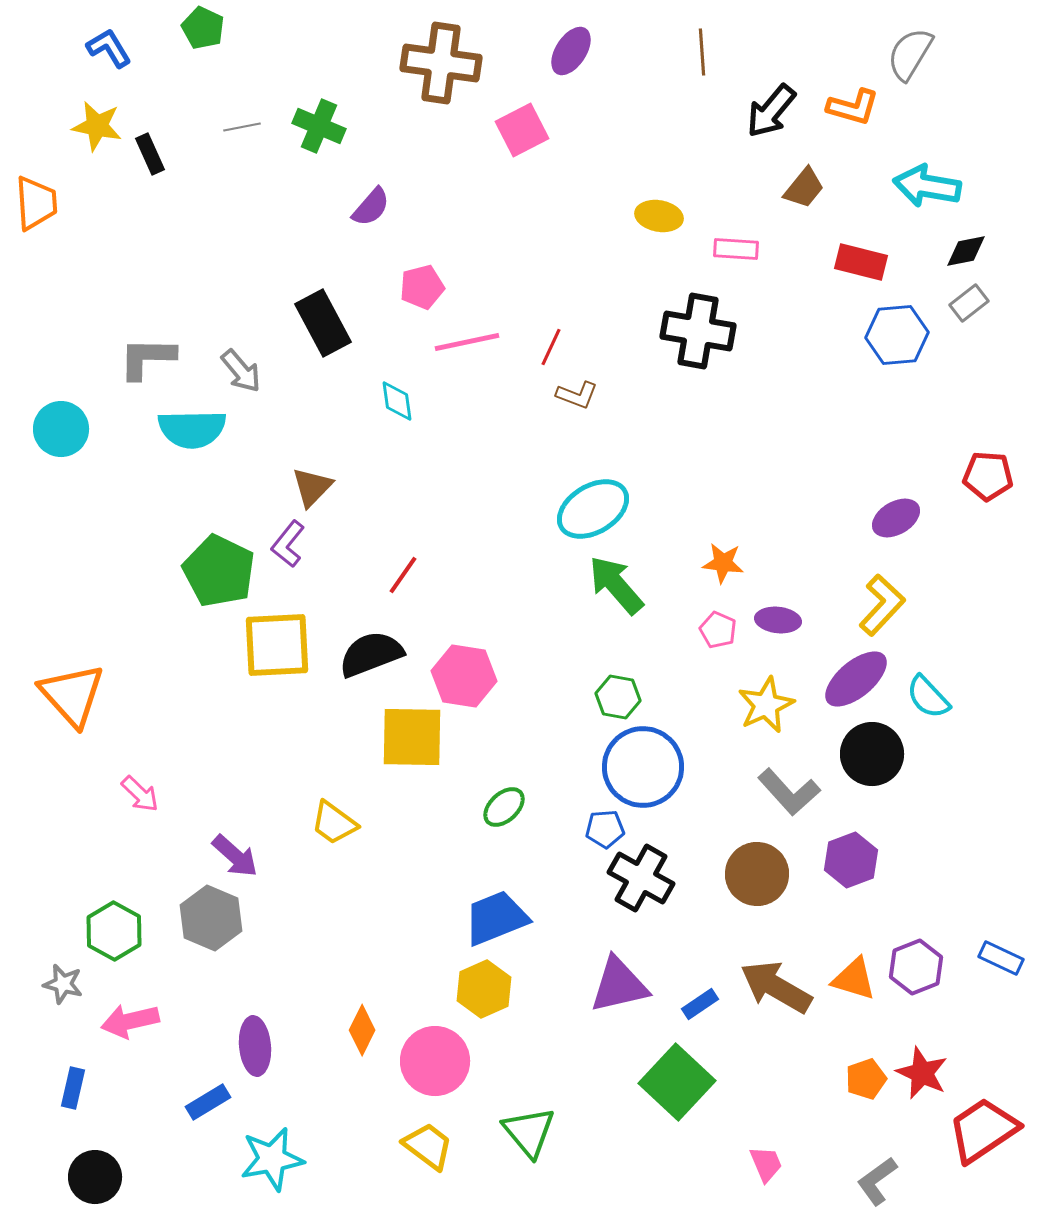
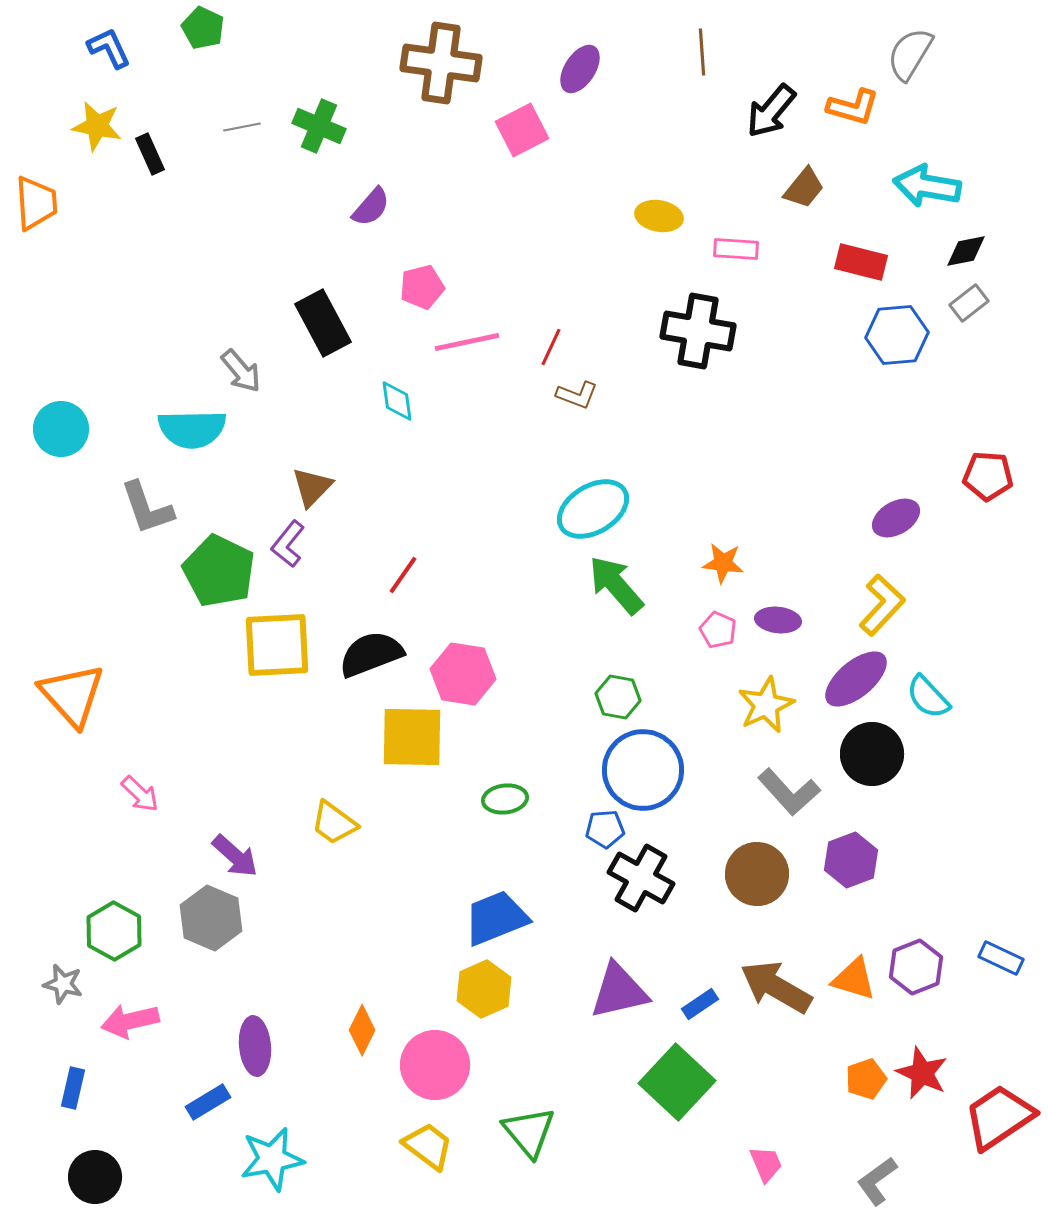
blue L-shape at (109, 48): rotated 6 degrees clockwise
purple ellipse at (571, 51): moved 9 px right, 18 px down
gray L-shape at (147, 358): moved 150 px down; rotated 110 degrees counterclockwise
pink hexagon at (464, 676): moved 1 px left, 2 px up
blue circle at (643, 767): moved 3 px down
green ellipse at (504, 807): moved 1 px right, 8 px up; rotated 36 degrees clockwise
purple triangle at (619, 985): moved 6 px down
pink circle at (435, 1061): moved 4 px down
red trapezoid at (983, 1130): moved 16 px right, 13 px up
